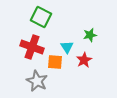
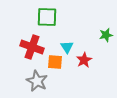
green square: moved 6 px right; rotated 25 degrees counterclockwise
green star: moved 16 px right
